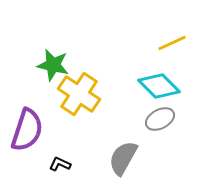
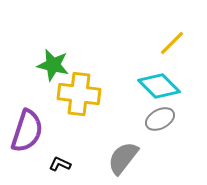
yellow line: rotated 20 degrees counterclockwise
yellow cross: rotated 27 degrees counterclockwise
purple semicircle: moved 1 px down
gray semicircle: rotated 9 degrees clockwise
